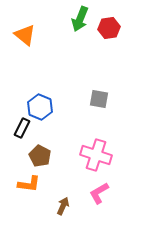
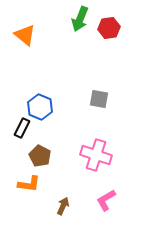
pink L-shape: moved 7 px right, 7 px down
